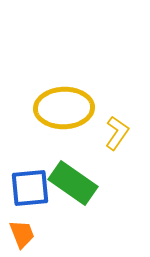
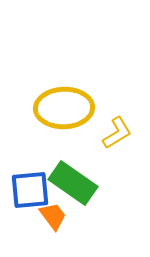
yellow L-shape: rotated 24 degrees clockwise
blue square: moved 2 px down
orange trapezoid: moved 31 px right, 18 px up; rotated 16 degrees counterclockwise
